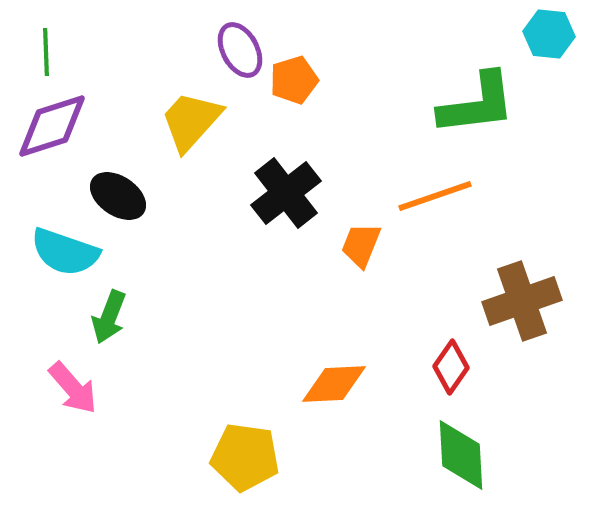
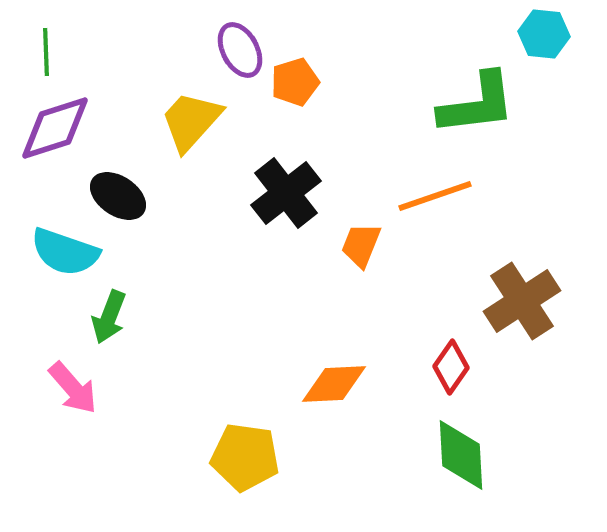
cyan hexagon: moved 5 px left
orange pentagon: moved 1 px right, 2 px down
purple diamond: moved 3 px right, 2 px down
brown cross: rotated 14 degrees counterclockwise
